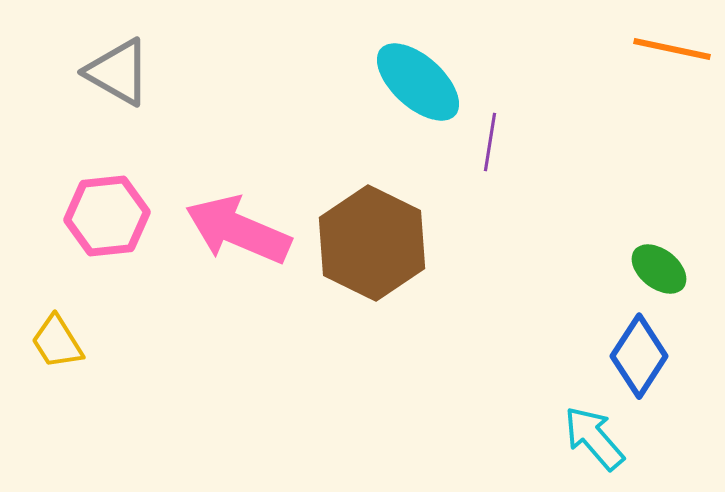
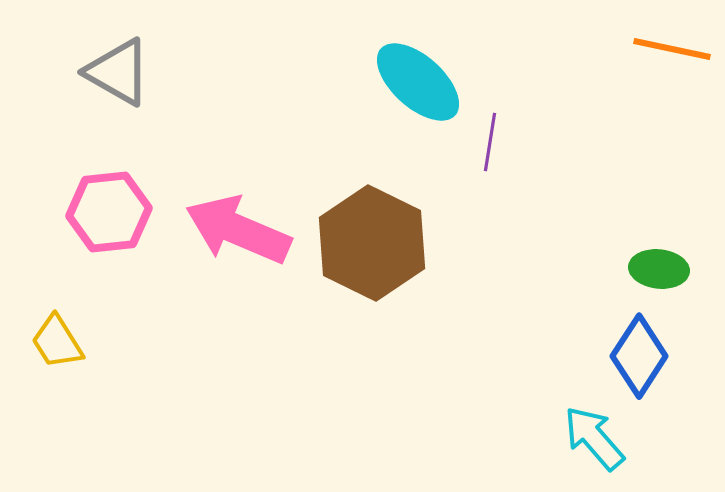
pink hexagon: moved 2 px right, 4 px up
green ellipse: rotated 32 degrees counterclockwise
